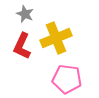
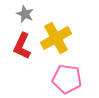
yellow cross: rotated 8 degrees counterclockwise
